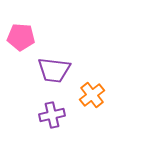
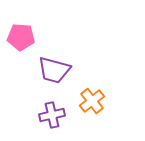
purple trapezoid: rotated 8 degrees clockwise
orange cross: moved 6 px down
